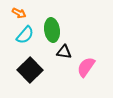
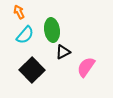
orange arrow: moved 1 px up; rotated 144 degrees counterclockwise
black triangle: moved 1 px left; rotated 35 degrees counterclockwise
black square: moved 2 px right
